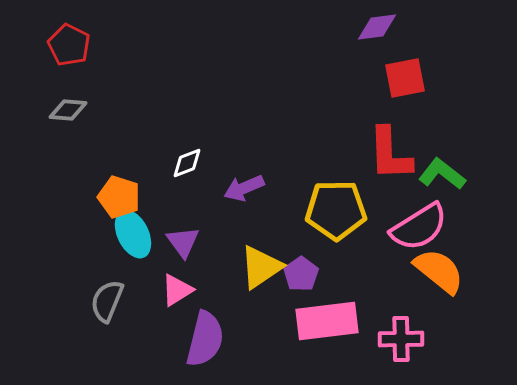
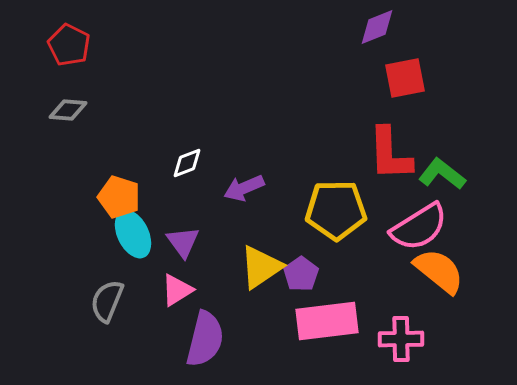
purple diamond: rotated 15 degrees counterclockwise
